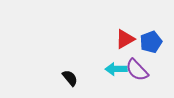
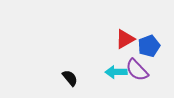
blue pentagon: moved 2 px left, 4 px down
cyan arrow: moved 3 px down
